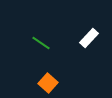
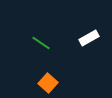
white rectangle: rotated 18 degrees clockwise
